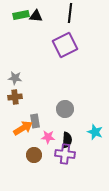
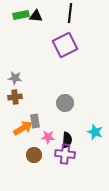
gray circle: moved 6 px up
